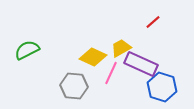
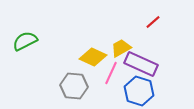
green semicircle: moved 2 px left, 9 px up
blue hexagon: moved 23 px left, 4 px down
